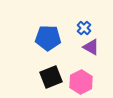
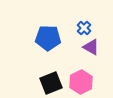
black square: moved 6 px down
